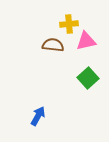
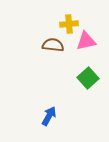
blue arrow: moved 11 px right
